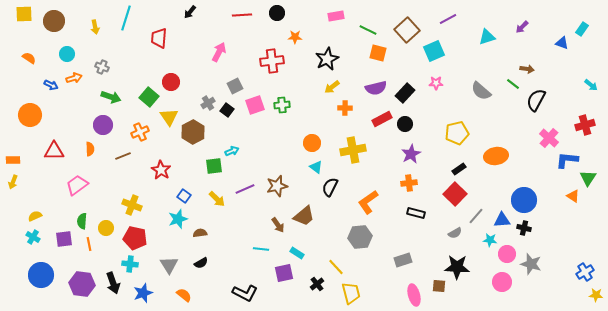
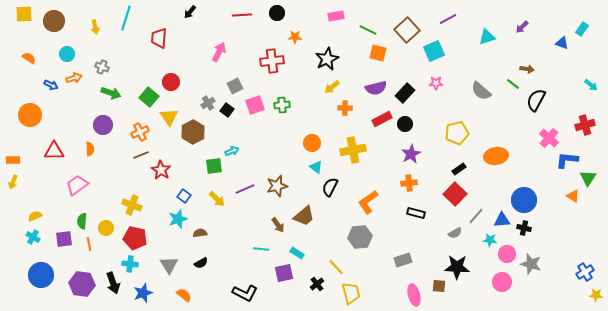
green arrow at (111, 97): moved 4 px up
brown line at (123, 156): moved 18 px right, 1 px up
